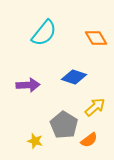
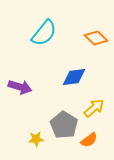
orange diamond: rotated 15 degrees counterclockwise
blue diamond: rotated 25 degrees counterclockwise
purple arrow: moved 8 px left, 2 px down; rotated 20 degrees clockwise
yellow arrow: moved 1 px left, 1 px down
yellow star: moved 1 px right, 2 px up; rotated 21 degrees counterclockwise
